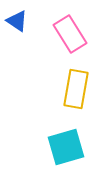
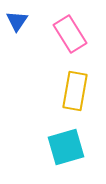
blue triangle: rotated 30 degrees clockwise
yellow rectangle: moved 1 px left, 2 px down
